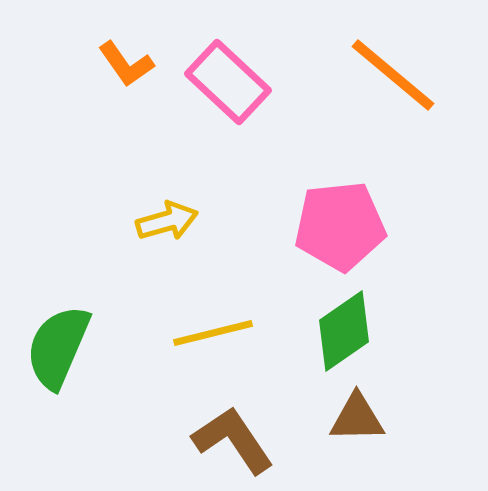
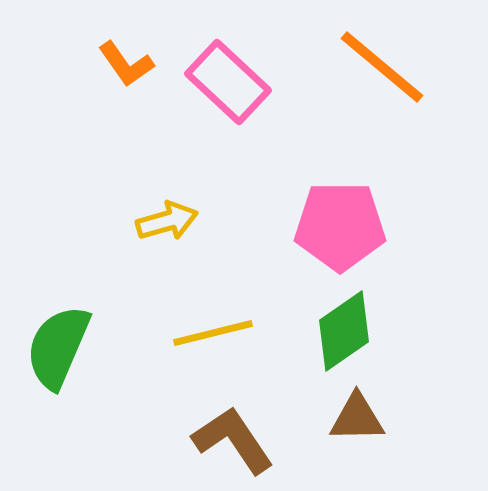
orange line: moved 11 px left, 8 px up
pink pentagon: rotated 6 degrees clockwise
